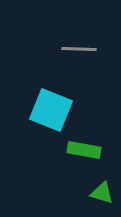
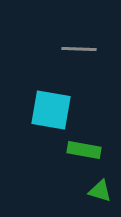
cyan square: rotated 12 degrees counterclockwise
green triangle: moved 2 px left, 2 px up
